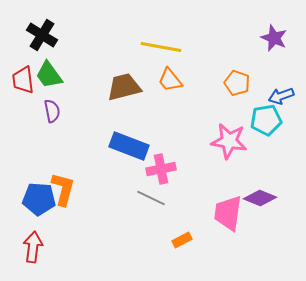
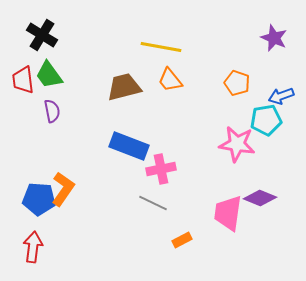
pink star: moved 8 px right, 3 px down
orange L-shape: rotated 20 degrees clockwise
gray line: moved 2 px right, 5 px down
